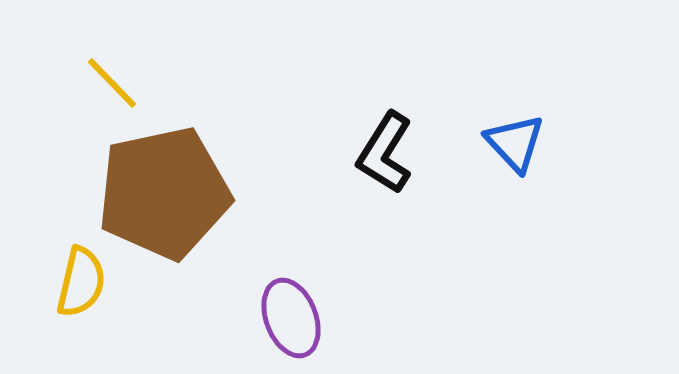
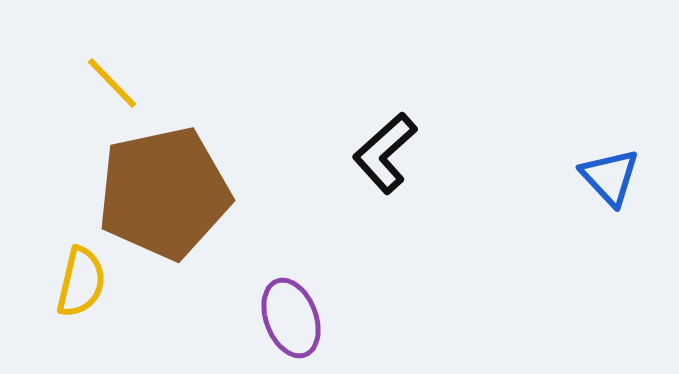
blue triangle: moved 95 px right, 34 px down
black L-shape: rotated 16 degrees clockwise
